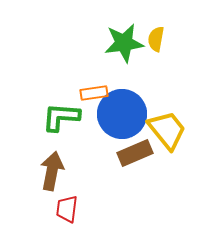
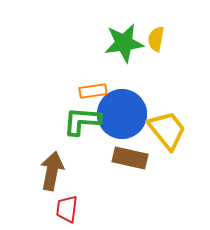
orange rectangle: moved 1 px left, 2 px up
green L-shape: moved 21 px right, 4 px down
brown rectangle: moved 5 px left, 5 px down; rotated 36 degrees clockwise
